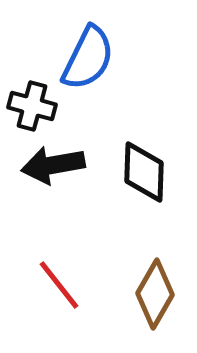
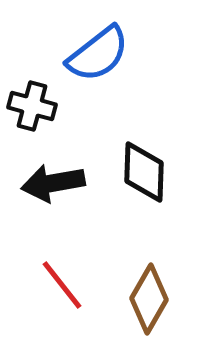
blue semicircle: moved 10 px right, 4 px up; rotated 26 degrees clockwise
black arrow: moved 18 px down
red line: moved 3 px right
brown diamond: moved 6 px left, 5 px down
